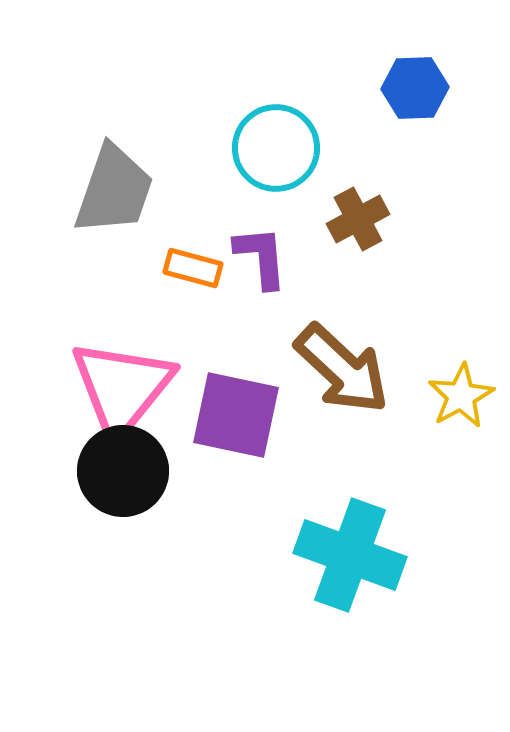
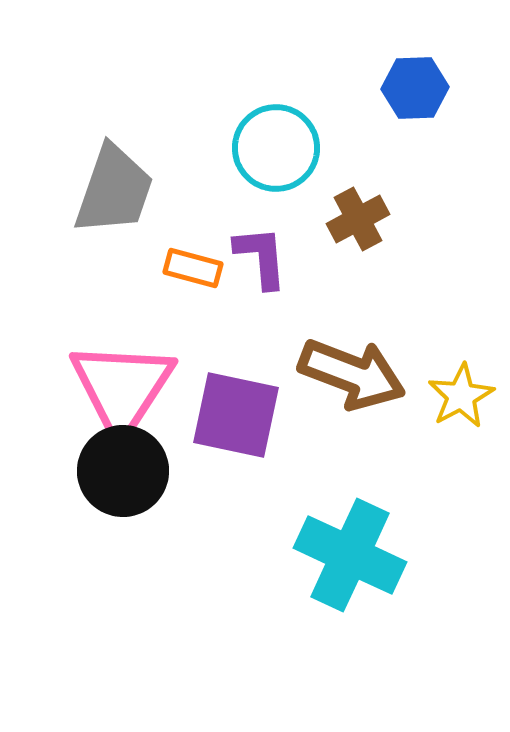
brown arrow: moved 10 px right, 5 px down; rotated 22 degrees counterclockwise
pink triangle: rotated 6 degrees counterclockwise
cyan cross: rotated 5 degrees clockwise
